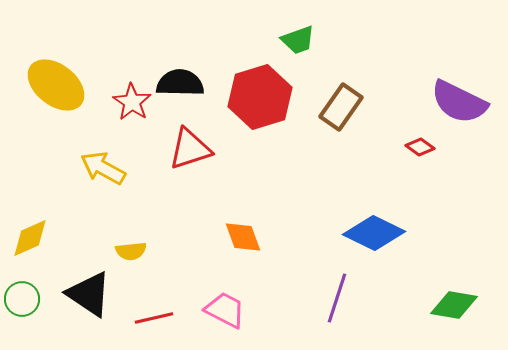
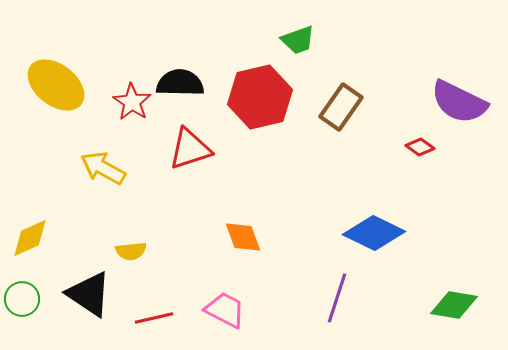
red hexagon: rotated 4 degrees clockwise
